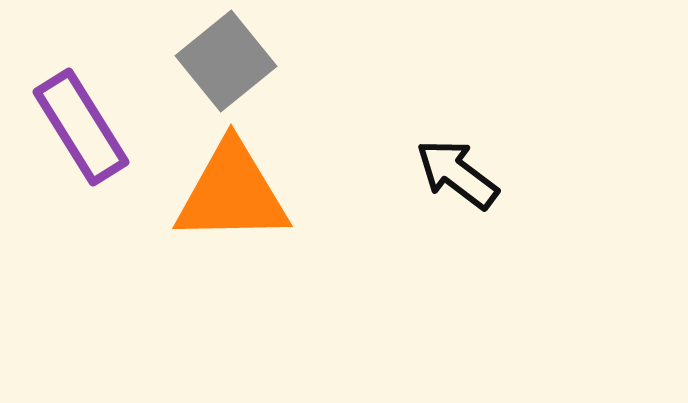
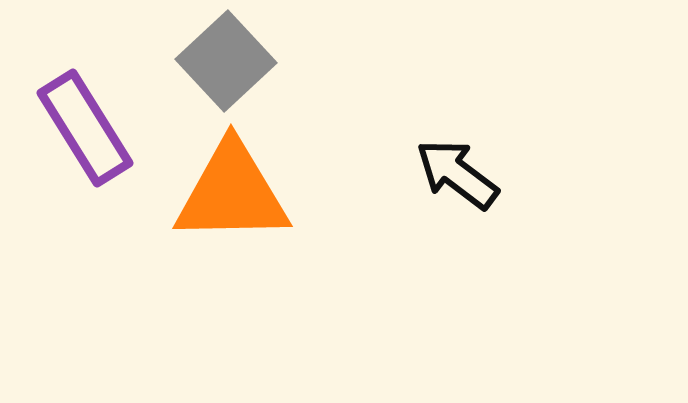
gray square: rotated 4 degrees counterclockwise
purple rectangle: moved 4 px right, 1 px down
